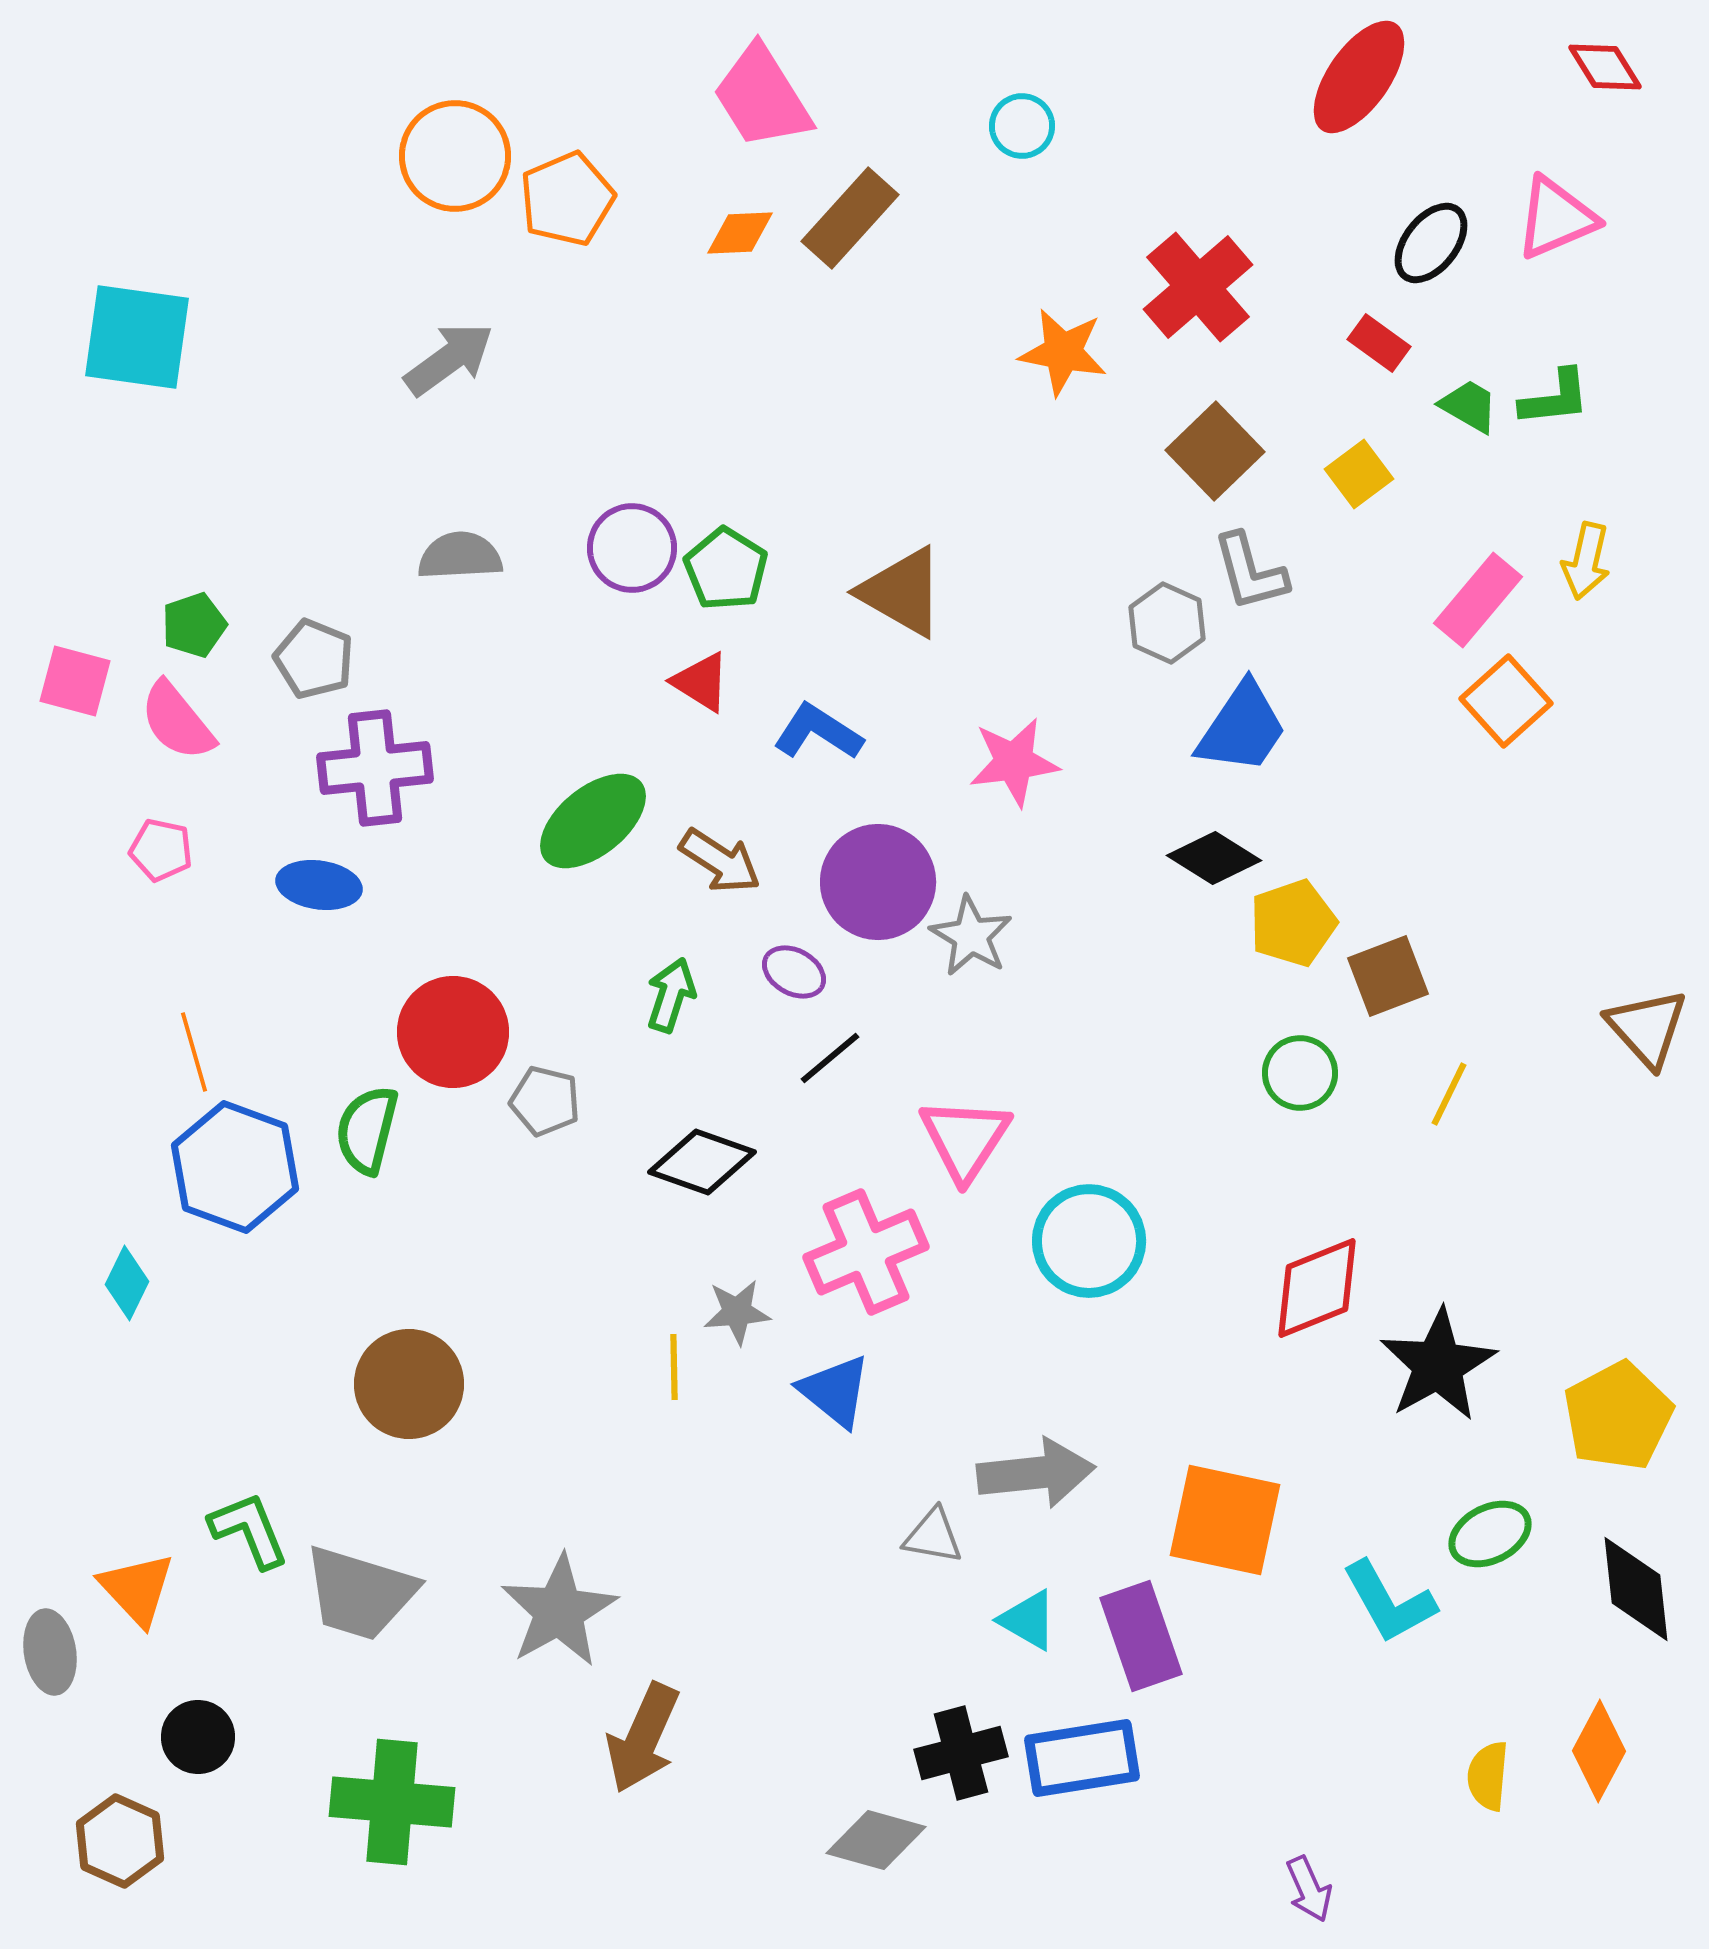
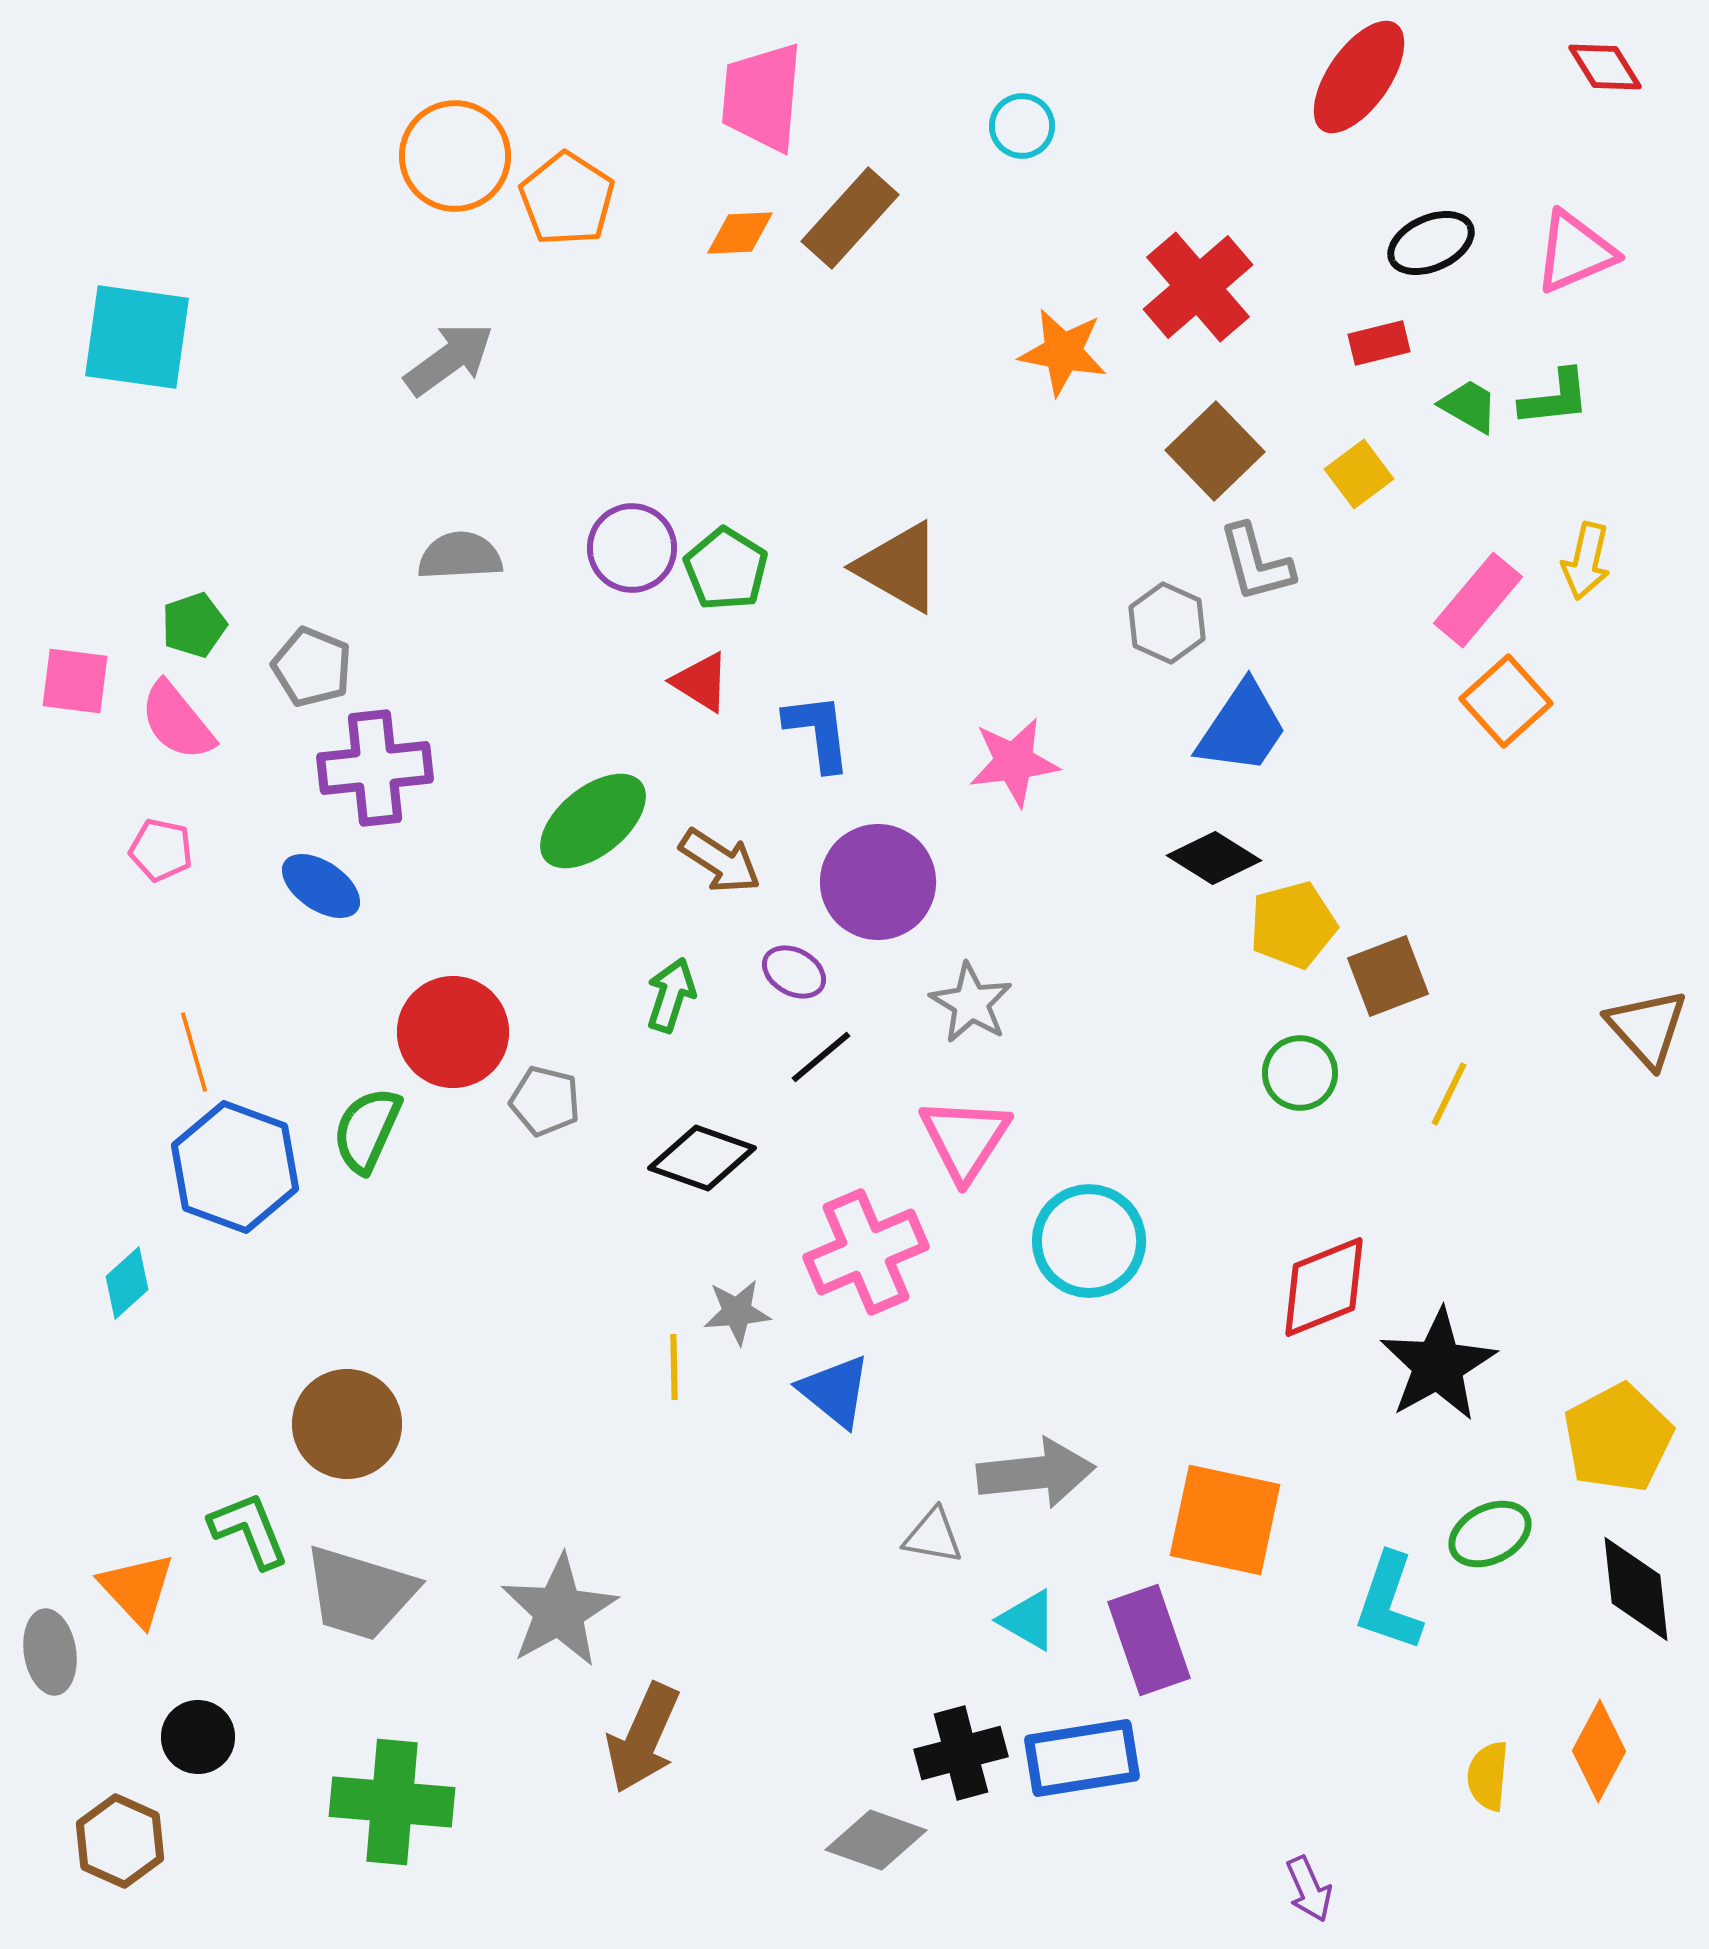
pink trapezoid at (762, 97): rotated 37 degrees clockwise
orange pentagon at (567, 199): rotated 16 degrees counterclockwise
pink triangle at (1556, 218): moved 19 px right, 34 px down
black ellipse at (1431, 243): rotated 28 degrees clockwise
red rectangle at (1379, 343): rotated 50 degrees counterclockwise
gray L-shape at (1250, 572): moved 6 px right, 9 px up
brown triangle at (902, 592): moved 3 px left, 25 px up
gray pentagon at (314, 659): moved 2 px left, 8 px down
pink square at (75, 681): rotated 8 degrees counterclockwise
blue L-shape at (818, 732): rotated 50 degrees clockwise
blue ellipse at (319, 885): moved 2 px right, 1 px down; rotated 26 degrees clockwise
yellow pentagon at (1293, 923): moved 2 px down; rotated 4 degrees clockwise
gray star at (971, 936): moved 67 px down
black line at (830, 1058): moved 9 px left, 1 px up
green semicircle at (367, 1130): rotated 10 degrees clockwise
black diamond at (702, 1162): moved 4 px up
cyan diamond at (127, 1283): rotated 22 degrees clockwise
red diamond at (1317, 1288): moved 7 px right, 1 px up
brown circle at (409, 1384): moved 62 px left, 40 px down
yellow pentagon at (1618, 1416): moved 22 px down
cyan L-shape at (1389, 1602): rotated 48 degrees clockwise
purple rectangle at (1141, 1636): moved 8 px right, 4 px down
gray diamond at (876, 1840): rotated 4 degrees clockwise
